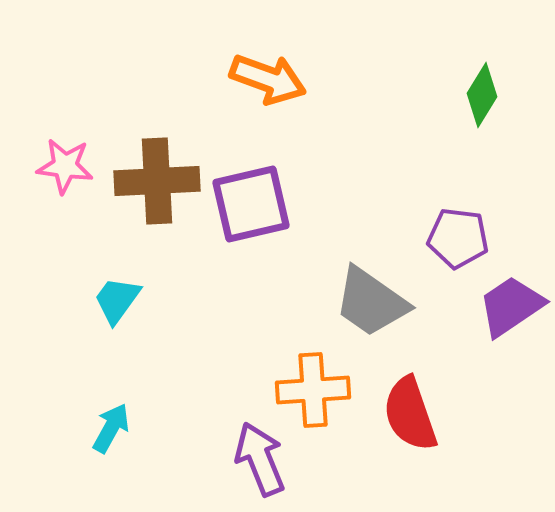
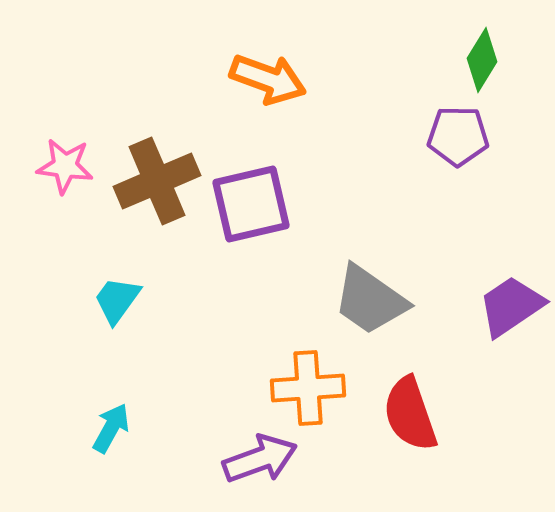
green diamond: moved 35 px up
brown cross: rotated 20 degrees counterclockwise
purple pentagon: moved 102 px up; rotated 6 degrees counterclockwise
gray trapezoid: moved 1 px left, 2 px up
orange cross: moved 5 px left, 2 px up
purple arrow: rotated 92 degrees clockwise
